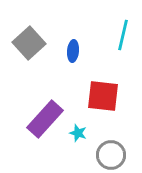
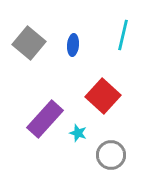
gray square: rotated 8 degrees counterclockwise
blue ellipse: moved 6 px up
red square: rotated 36 degrees clockwise
